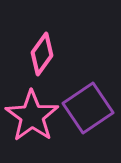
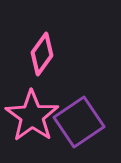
purple square: moved 9 px left, 14 px down
